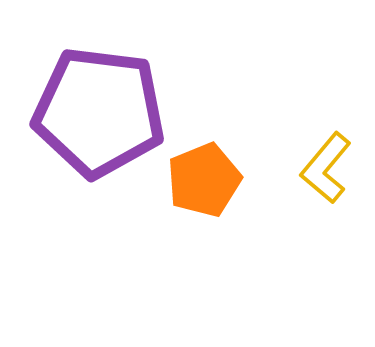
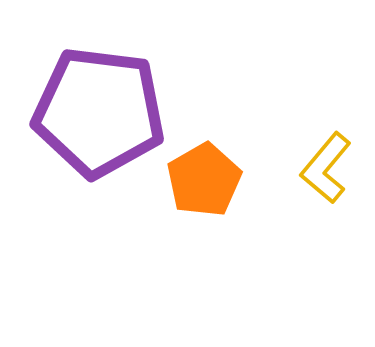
orange pentagon: rotated 8 degrees counterclockwise
